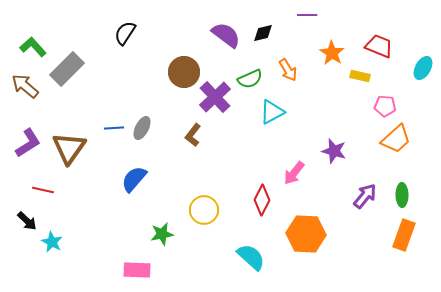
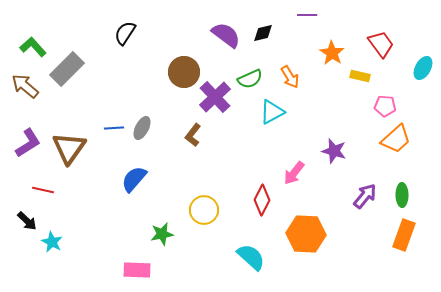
red trapezoid: moved 2 px right, 2 px up; rotated 32 degrees clockwise
orange arrow: moved 2 px right, 7 px down
